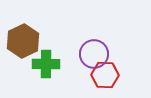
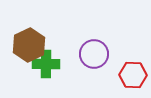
brown hexagon: moved 6 px right, 4 px down
red hexagon: moved 28 px right
